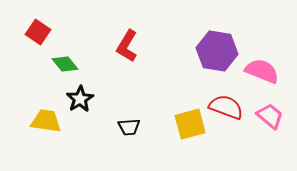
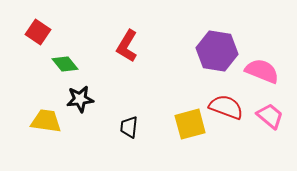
black star: rotated 24 degrees clockwise
black trapezoid: rotated 100 degrees clockwise
